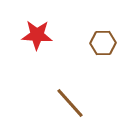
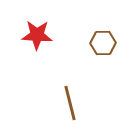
brown line: rotated 28 degrees clockwise
